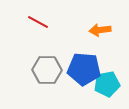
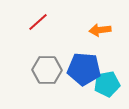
red line: rotated 70 degrees counterclockwise
